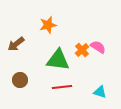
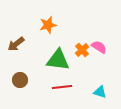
pink semicircle: moved 1 px right
